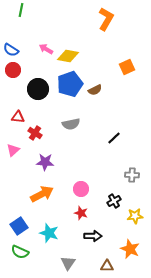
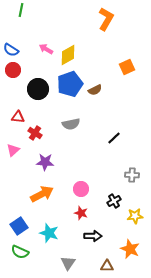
yellow diamond: moved 1 px up; rotated 40 degrees counterclockwise
